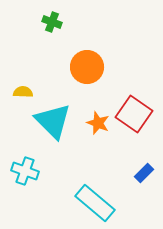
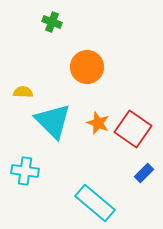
red square: moved 1 px left, 15 px down
cyan cross: rotated 12 degrees counterclockwise
